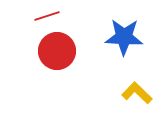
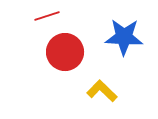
red circle: moved 8 px right, 1 px down
yellow L-shape: moved 35 px left, 2 px up
